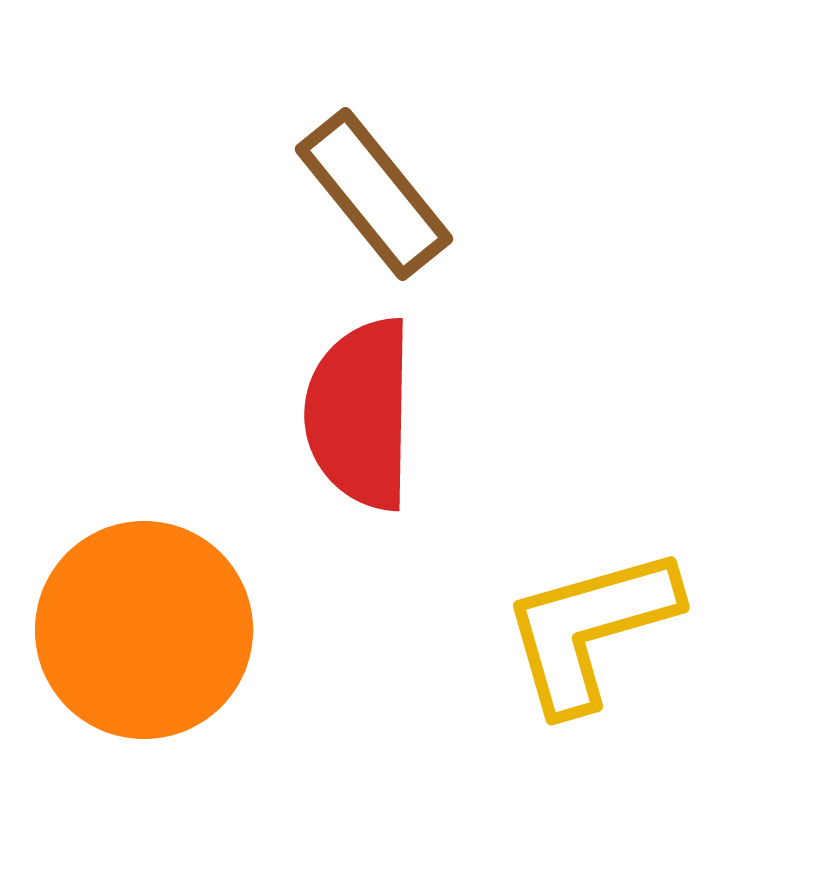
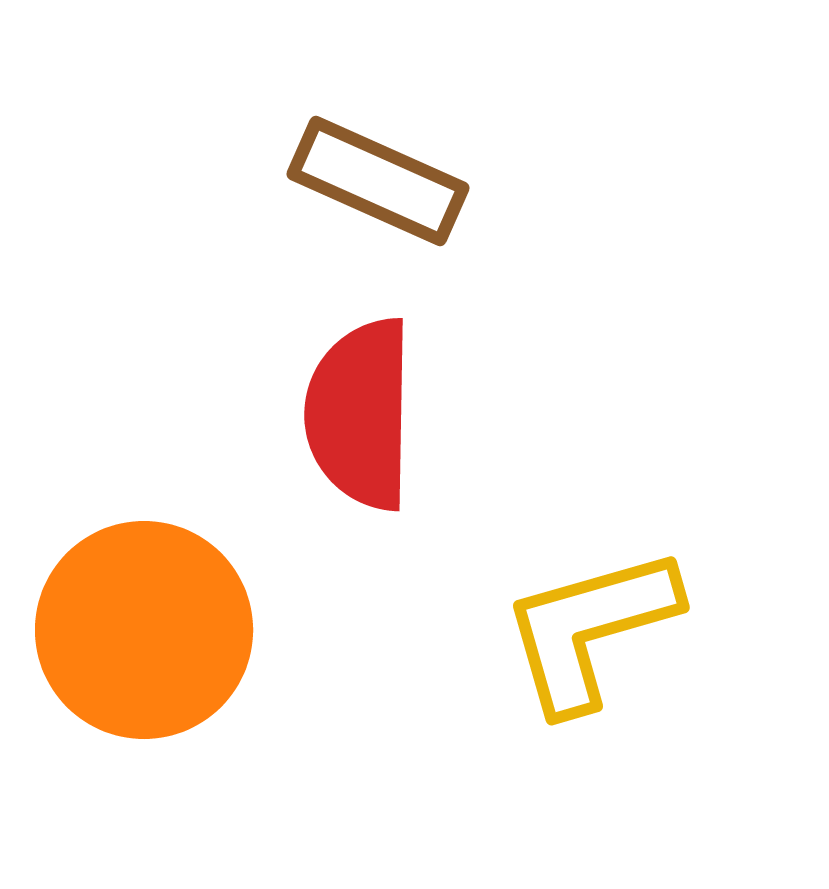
brown rectangle: moved 4 px right, 13 px up; rotated 27 degrees counterclockwise
